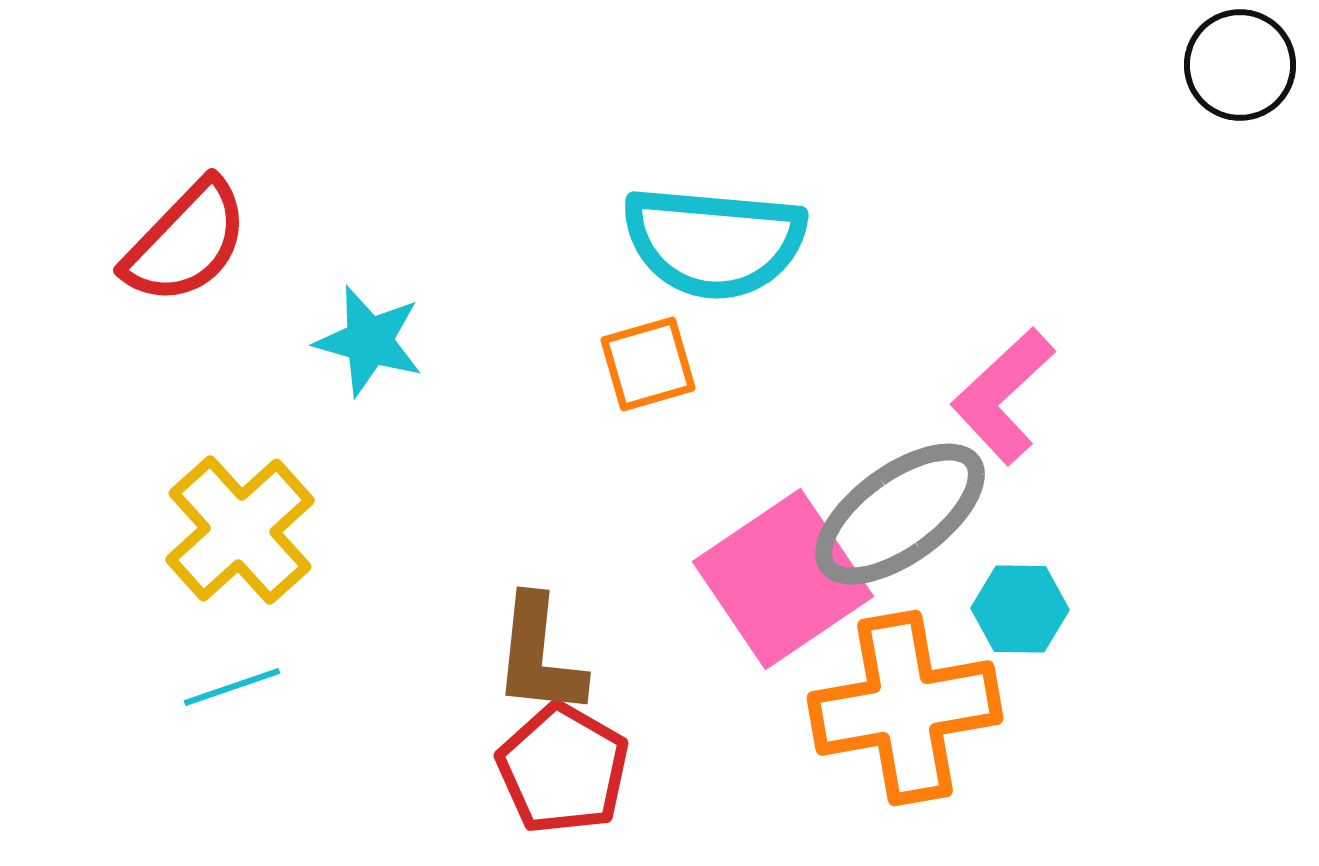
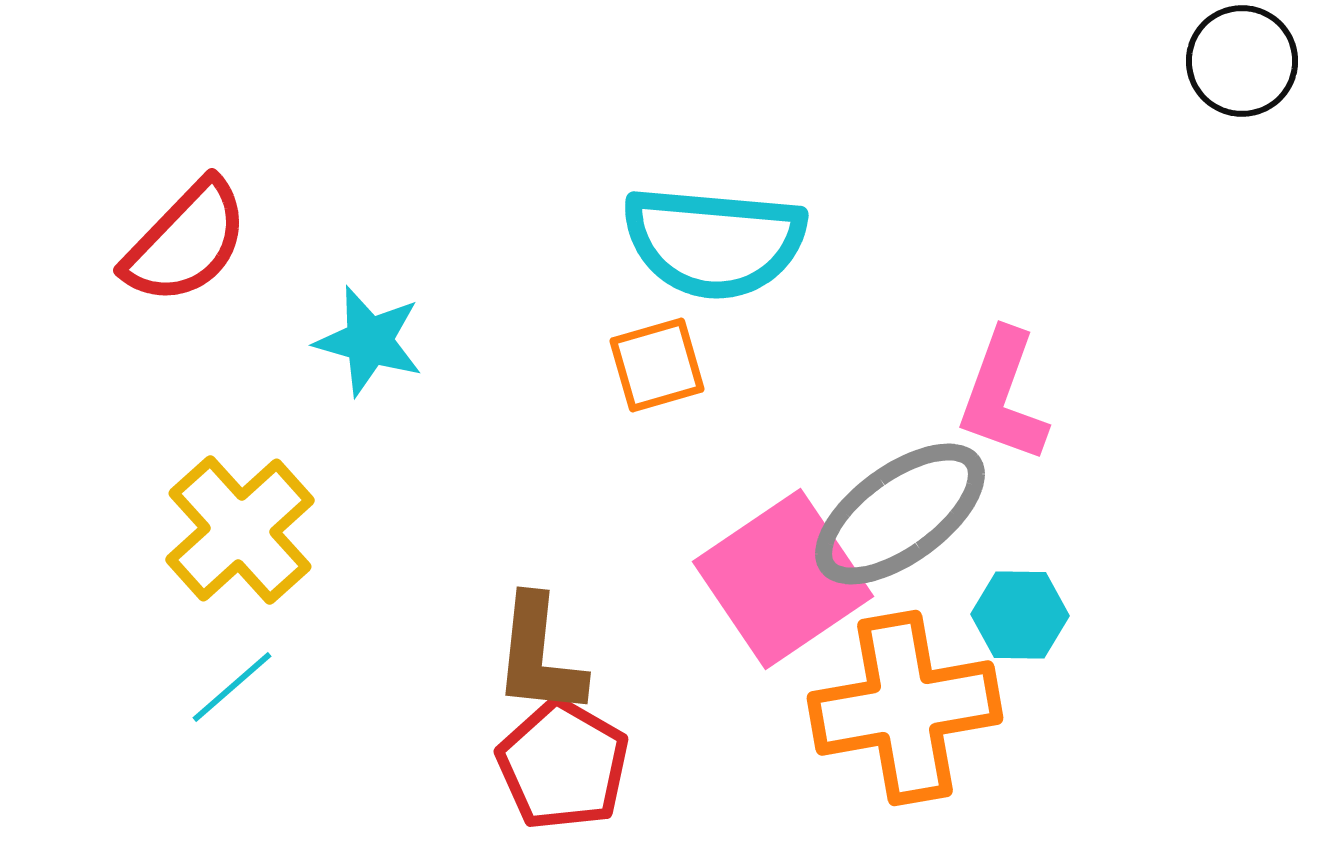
black circle: moved 2 px right, 4 px up
orange square: moved 9 px right, 1 px down
pink L-shape: rotated 27 degrees counterclockwise
cyan hexagon: moved 6 px down
cyan line: rotated 22 degrees counterclockwise
red pentagon: moved 4 px up
